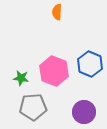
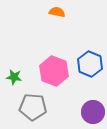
orange semicircle: rotated 98 degrees clockwise
green star: moved 7 px left, 1 px up
gray pentagon: rotated 8 degrees clockwise
purple circle: moved 9 px right
